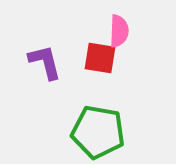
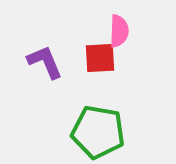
red square: rotated 12 degrees counterclockwise
purple L-shape: rotated 9 degrees counterclockwise
